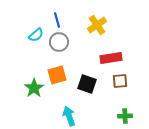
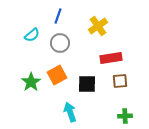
blue line: moved 1 px right, 4 px up; rotated 35 degrees clockwise
yellow cross: moved 1 px right, 1 px down
cyan semicircle: moved 4 px left
gray circle: moved 1 px right, 1 px down
orange square: rotated 12 degrees counterclockwise
black square: rotated 18 degrees counterclockwise
green star: moved 3 px left, 6 px up
cyan arrow: moved 1 px right, 4 px up
